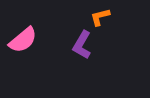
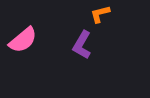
orange L-shape: moved 3 px up
